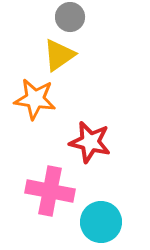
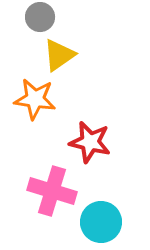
gray circle: moved 30 px left
pink cross: moved 2 px right; rotated 6 degrees clockwise
